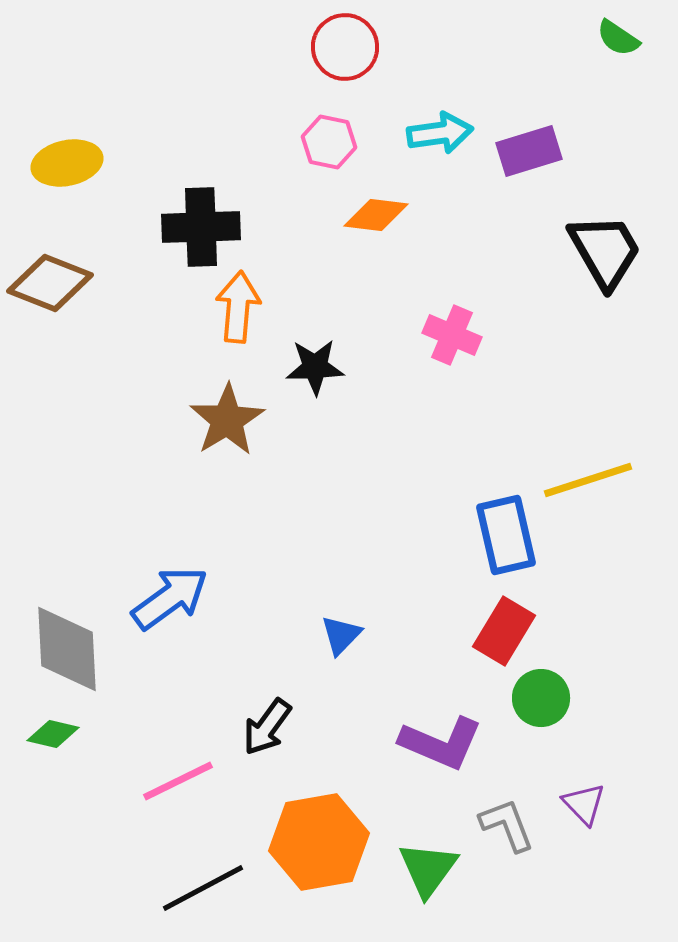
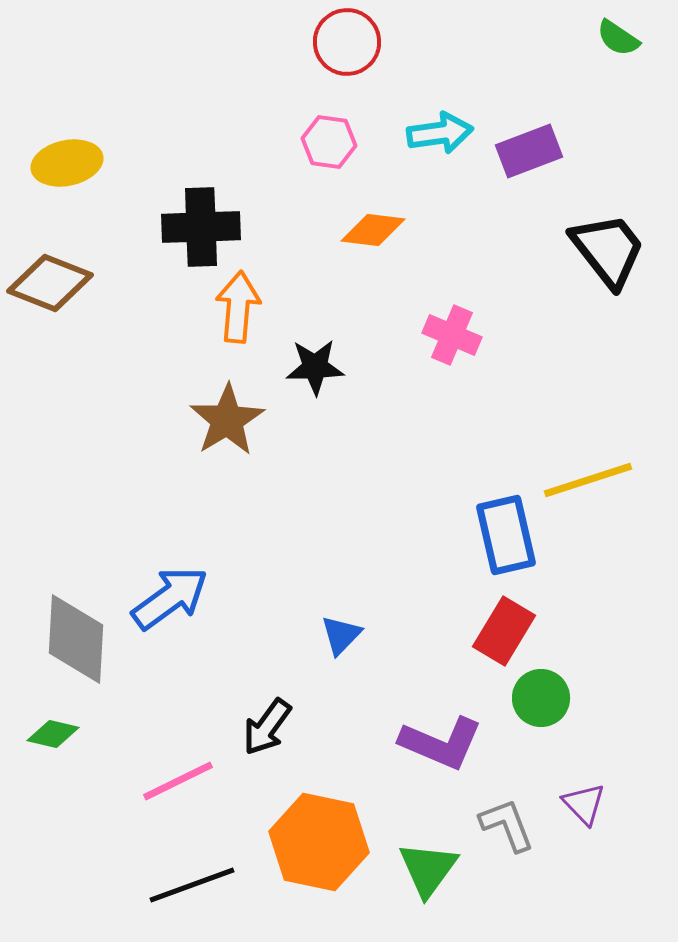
red circle: moved 2 px right, 5 px up
pink hexagon: rotated 4 degrees counterclockwise
purple rectangle: rotated 4 degrees counterclockwise
orange diamond: moved 3 px left, 15 px down
black trapezoid: moved 3 px right, 1 px up; rotated 8 degrees counterclockwise
gray diamond: moved 9 px right, 10 px up; rotated 6 degrees clockwise
orange hexagon: rotated 22 degrees clockwise
black line: moved 11 px left, 3 px up; rotated 8 degrees clockwise
